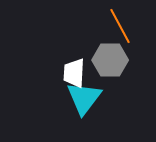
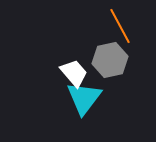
gray hexagon: rotated 12 degrees counterclockwise
white trapezoid: rotated 136 degrees clockwise
